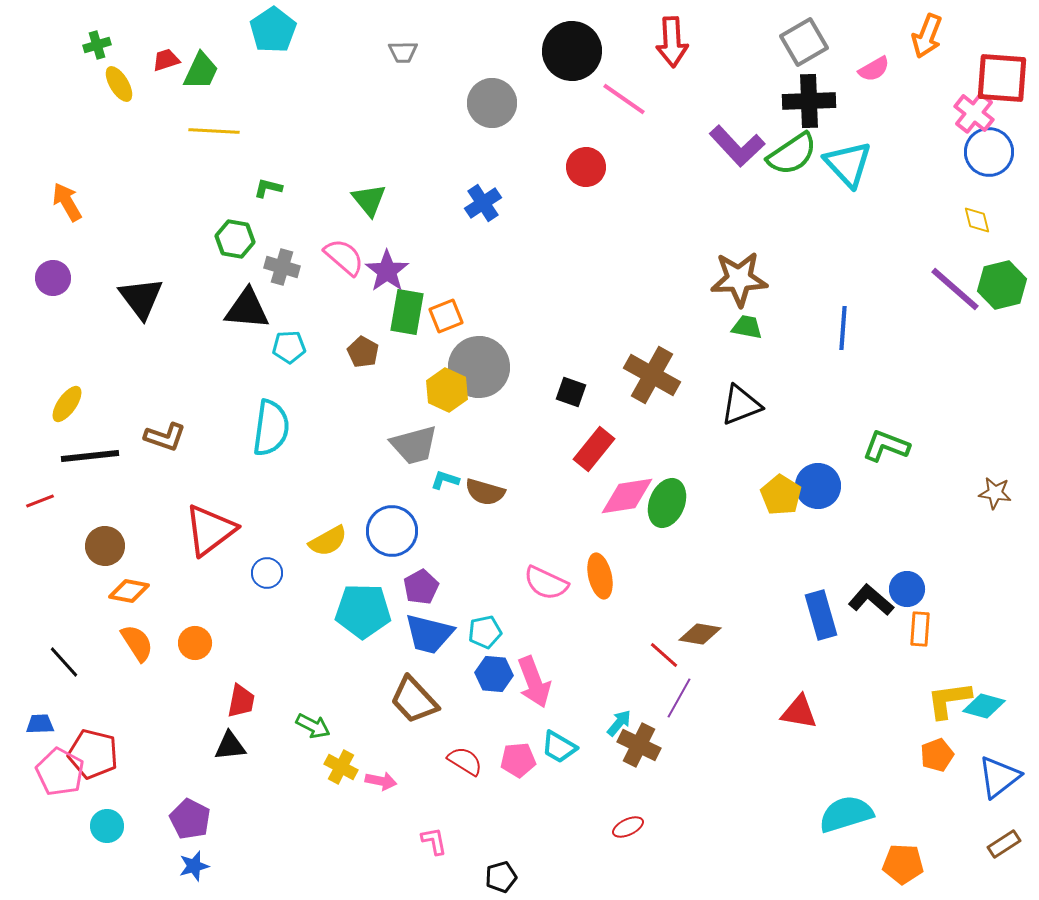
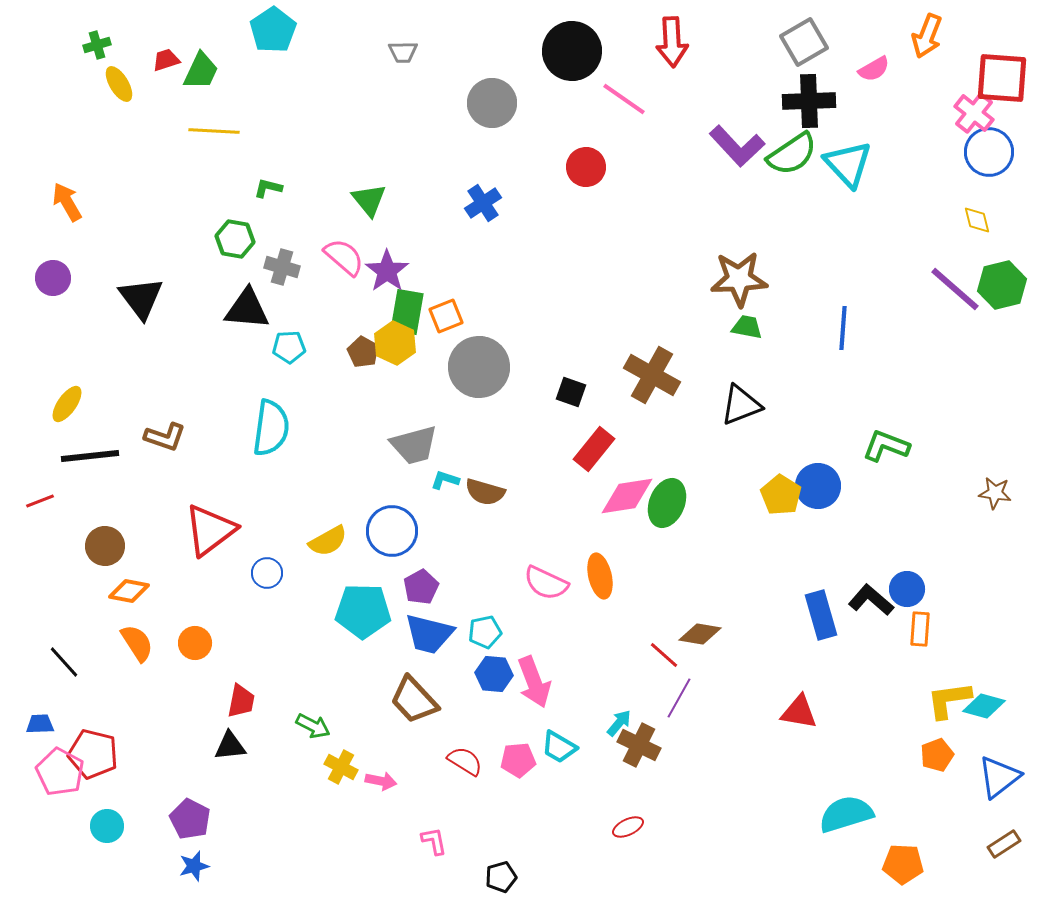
yellow hexagon at (447, 390): moved 52 px left, 47 px up
